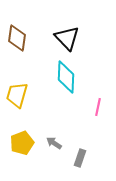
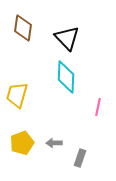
brown diamond: moved 6 px right, 10 px up
gray arrow: rotated 35 degrees counterclockwise
